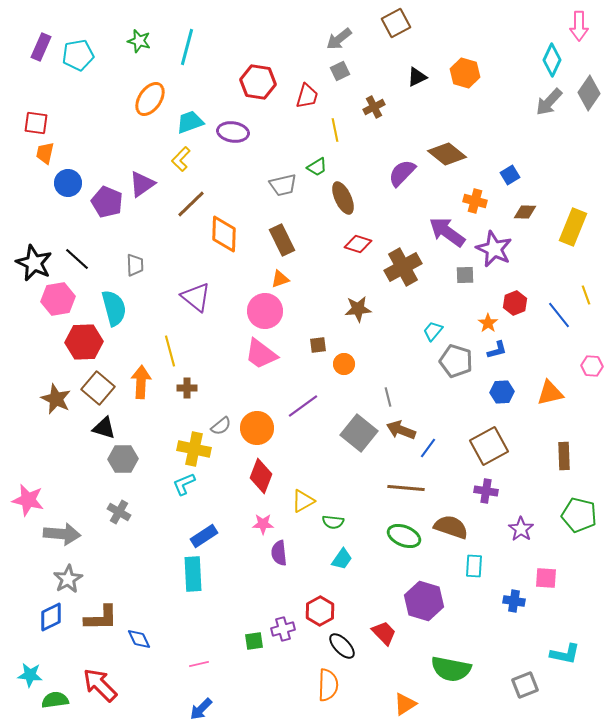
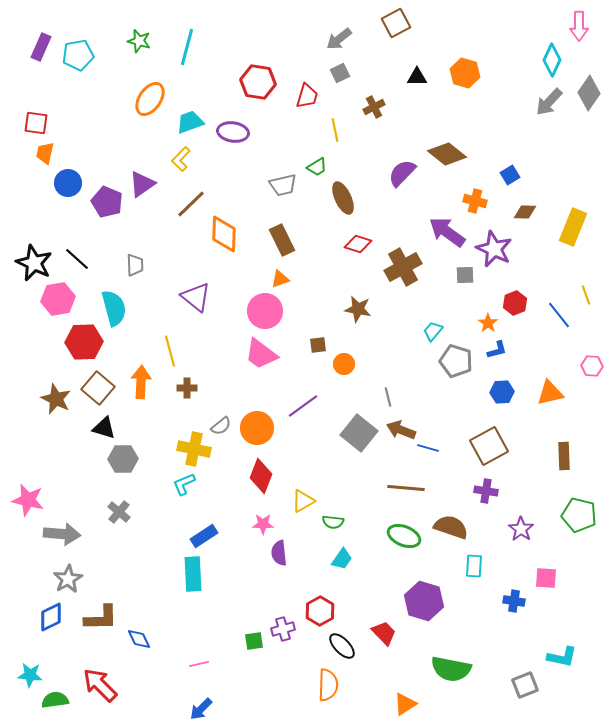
gray square at (340, 71): moved 2 px down
black triangle at (417, 77): rotated 25 degrees clockwise
brown star at (358, 309): rotated 16 degrees clockwise
blue line at (428, 448): rotated 70 degrees clockwise
gray cross at (119, 512): rotated 10 degrees clockwise
cyan L-shape at (565, 654): moved 3 px left, 3 px down
